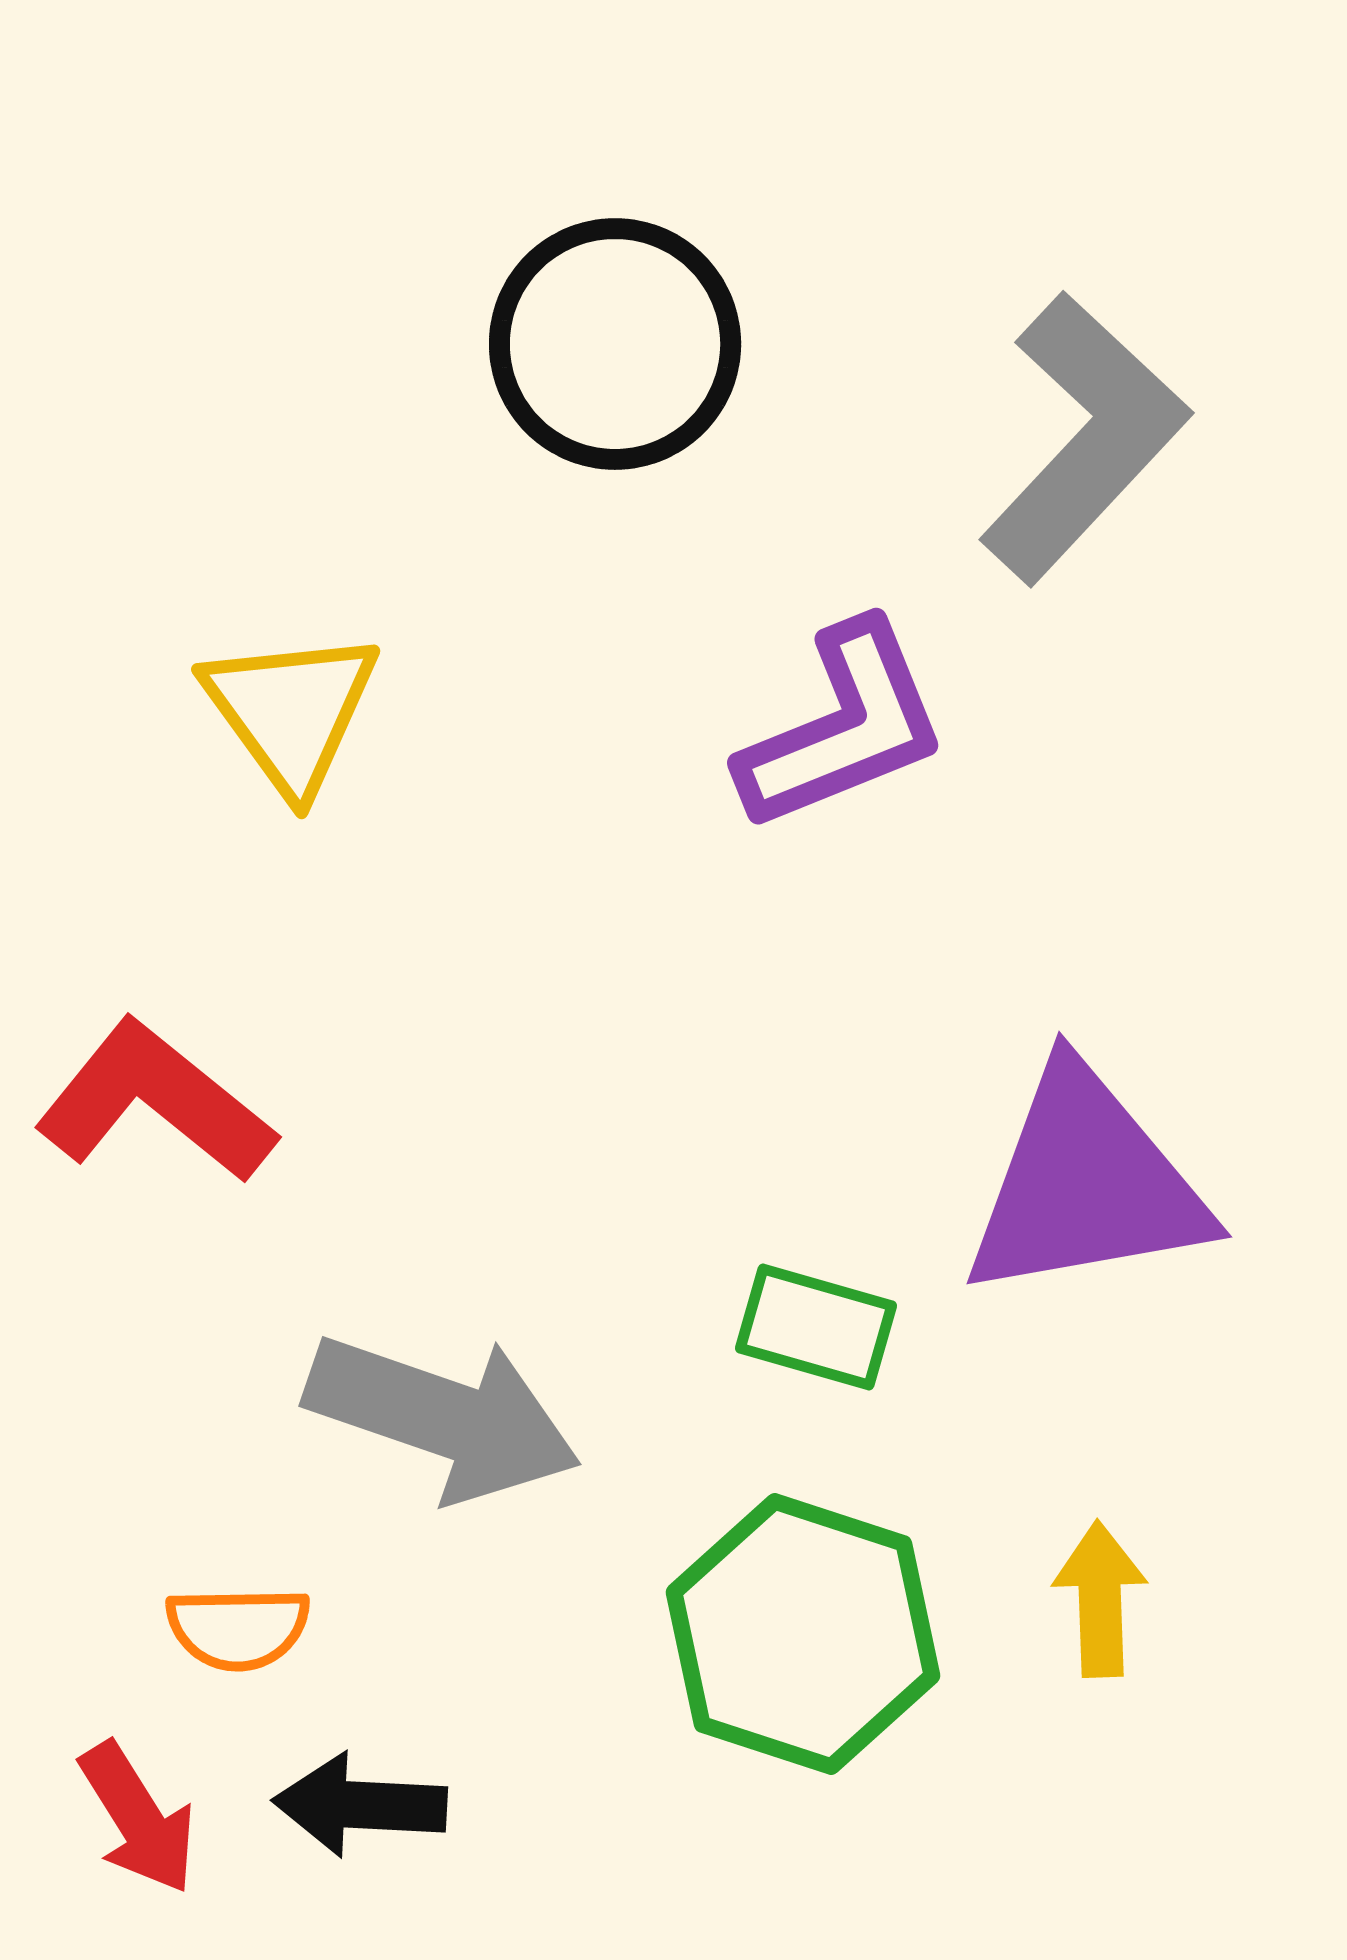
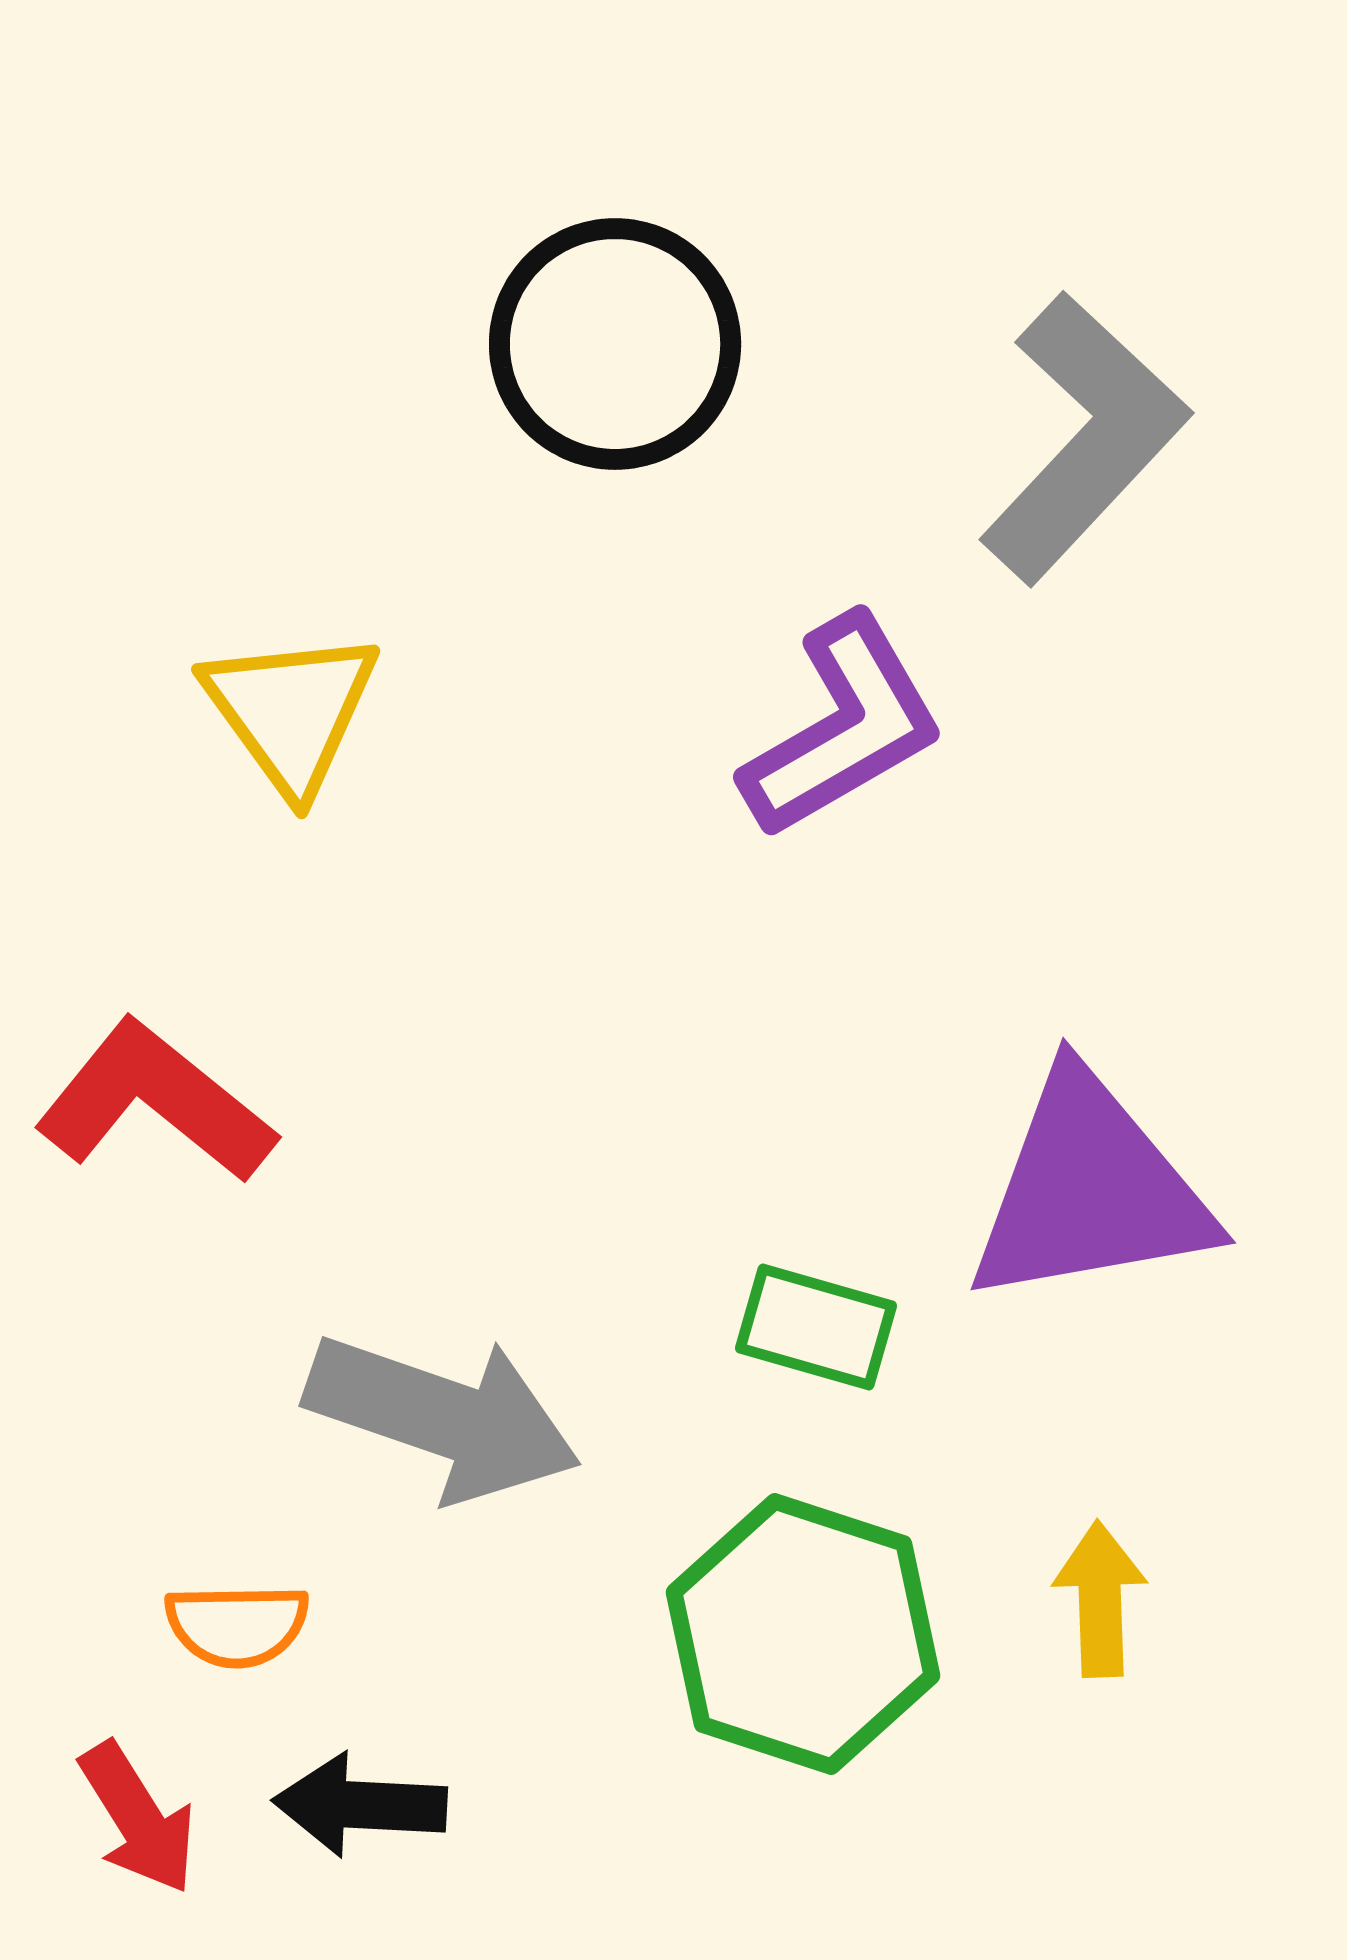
purple L-shape: rotated 8 degrees counterclockwise
purple triangle: moved 4 px right, 6 px down
orange semicircle: moved 1 px left, 3 px up
